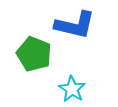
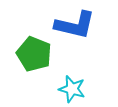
cyan star: rotated 16 degrees counterclockwise
